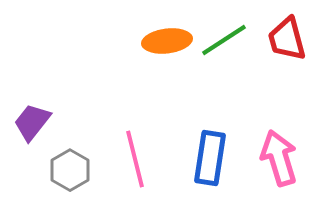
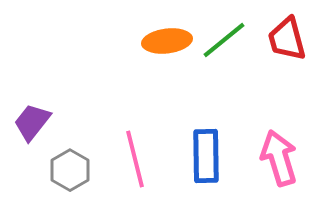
green line: rotated 6 degrees counterclockwise
blue rectangle: moved 4 px left, 2 px up; rotated 10 degrees counterclockwise
